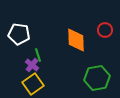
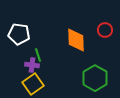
purple cross: rotated 32 degrees counterclockwise
green hexagon: moved 2 px left; rotated 20 degrees counterclockwise
